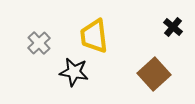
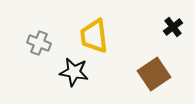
black cross: rotated 12 degrees clockwise
gray cross: rotated 25 degrees counterclockwise
brown square: rotated 8 degrees clockwise
